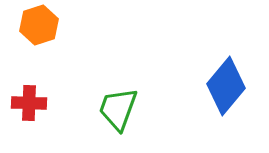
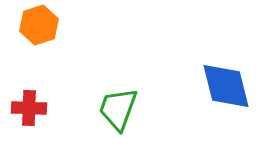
blue diamond: rotated 54 degrees counterclockwise
red cross: moved 5 px down
